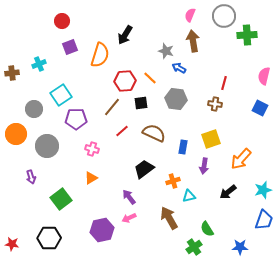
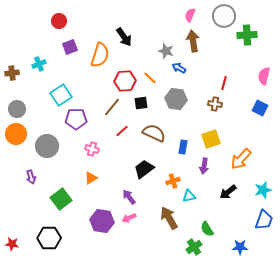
red circle at (62, 21): moved 3 px left
black arrow at (125, 35): moved 1 px left, 2 px down; rotated 66 degrees counterclockwise
gray circle at (34, 109): moved 17 px left
purple hexagon at (102, 230): moved 9 px up; rotated 20 degrees clockwise
